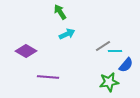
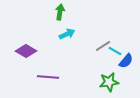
green arrow: rotated 42 degrees clockwise
cyan line: rotated 32 degrees clockwise
blue semicircle: moved 4 px up
